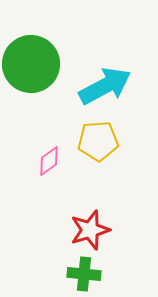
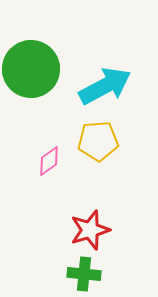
green circle: moved 5 px down
